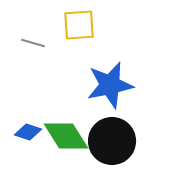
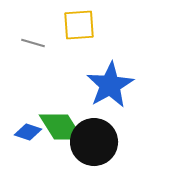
blue star: rotated 18 degrees counterclockwise
green diamond: moved 5 px left, 9 px up
black circle: moved 18 px left, 1 px down
